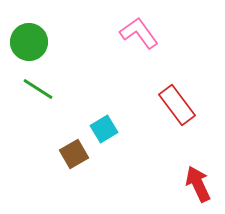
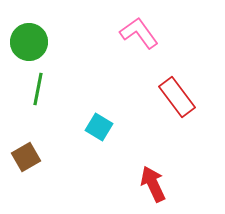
green line: rotated 68 degrees clockwise
red rectangle: moved 8 px up
cyan square: moved 5 px left, 2 px up; rotated 28 degrees counterclockwise
brown square: moved 48 px left, 3 px down
red arrow: moved 45 px left
